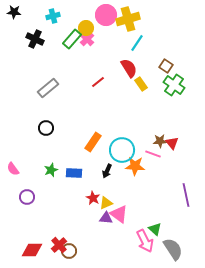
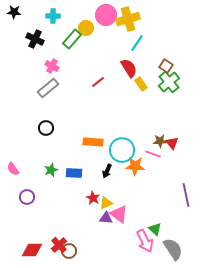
cyan cross: rotated 16 degrees clockwise
pink cross: moved 35 px left, 27 px down; rotated 16 degrees counterclockwise
green cross: moved 5 px left, 3 px up; rotated 15 degrees clockwise
orange rectangle: rotated 60 degrees clockwise
